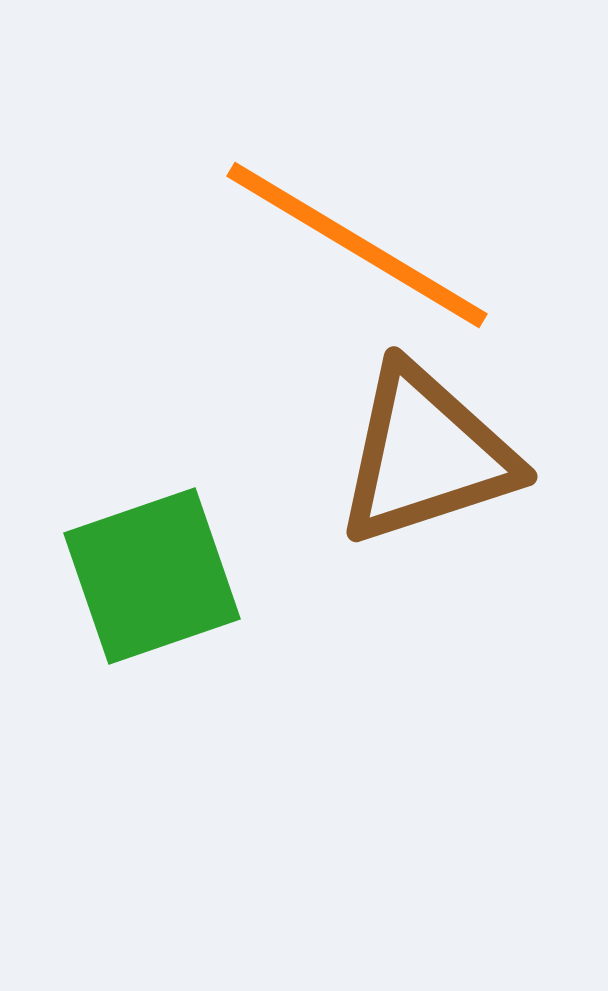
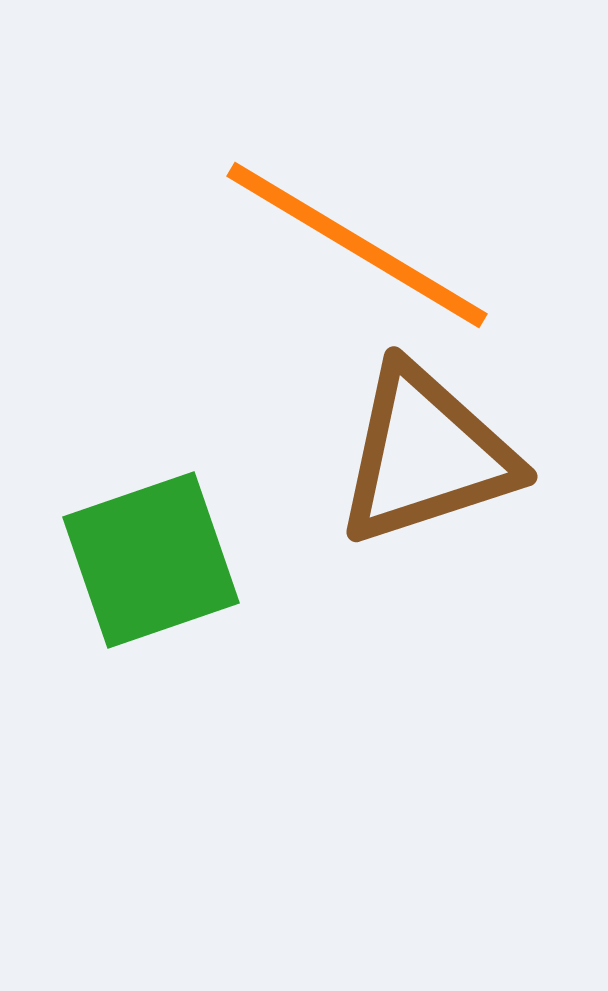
green square: moved 1 px left, 16 px up
